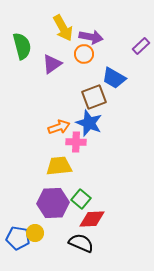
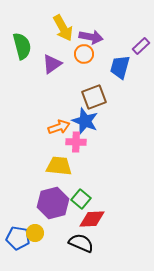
blue trapezoid: moved 6 px right, 11 px up; rotated 75 degrees clockwise
blue star: moved 4 px left, 2 px up
yellow trapezoid: rotated 12 degrees clockwise
purple hexagon: rotated 12 degrees counterclockwise
